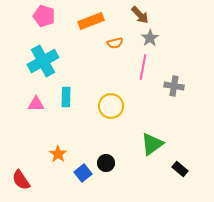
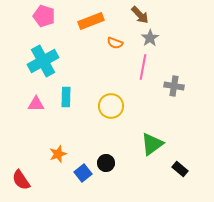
orange semicircle: rotated 35 degrees clockwise
orange star: rotated 18 degrees clockwise
